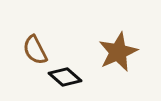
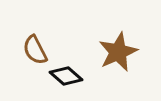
black diamond: moved 1 px right, 1 px up
